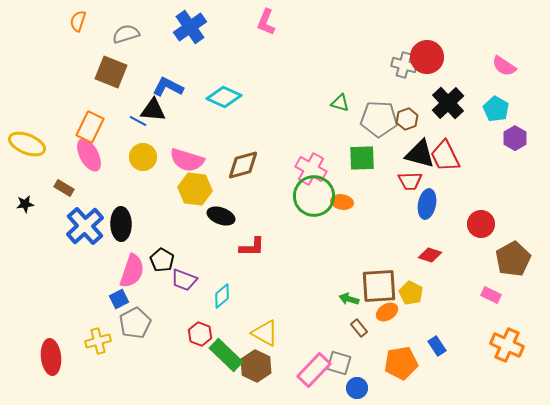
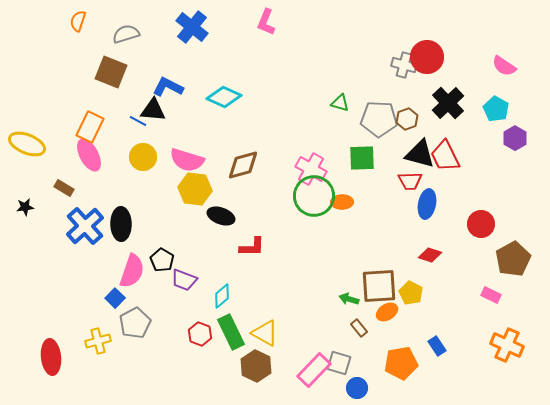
blue cross at (190, 27): moved 2 px right; rotated 16 degrees counterclockwise
orange ellipse at (342, 202): rotated 10 degrees counterclockwise
black star at (25, 204): moved 3 px down
blue square at (119, 299): moved 4 px left, 1 px up; rotated 18 degrees counterclockwise
green rectangle at (226, 355): moved 5 px right, 23 px up; rotated 20 degrees clockwise
